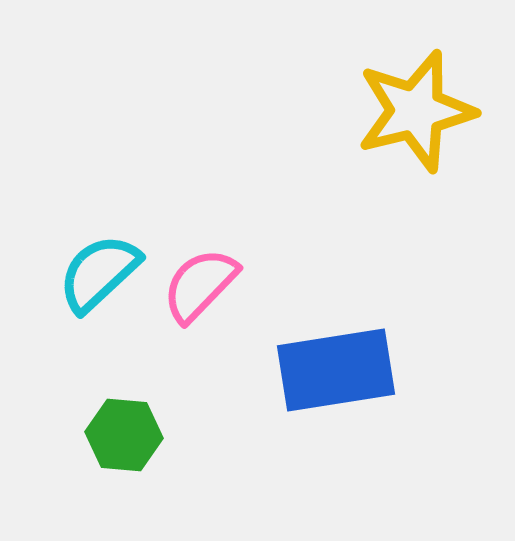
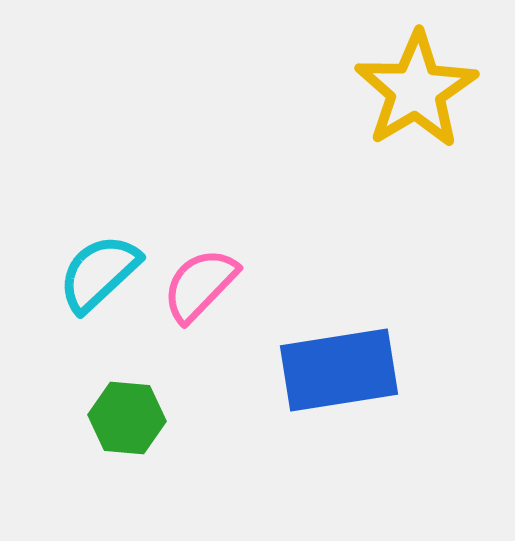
yellow star: moved 21 px up; rotated 17 degrees counterclockwise
blue rectangle: moved 3 px right
green hexagon: moved 3 px right, 17 px up
